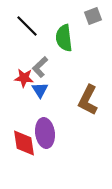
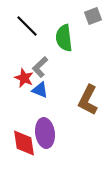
red star: rotated 18 degrees clockwise
blue triangle: rotated 36 degrees counterclockwise
